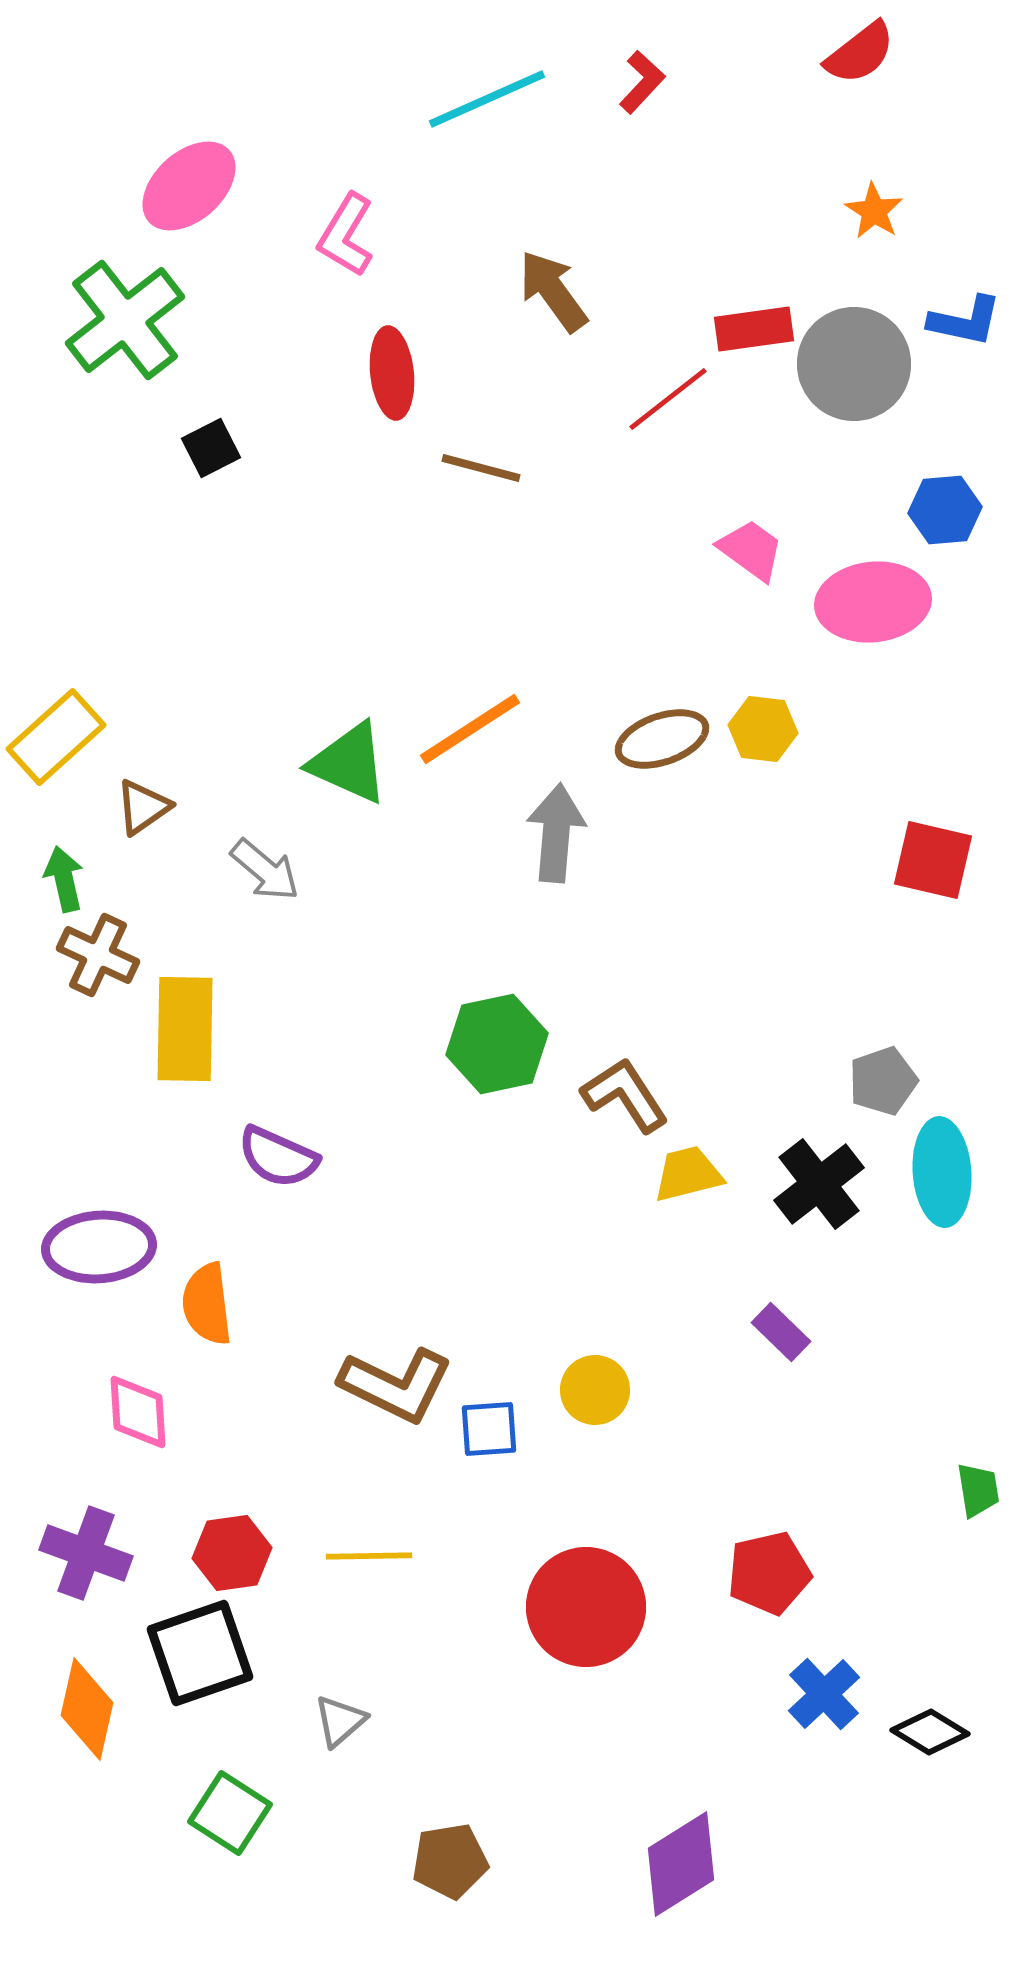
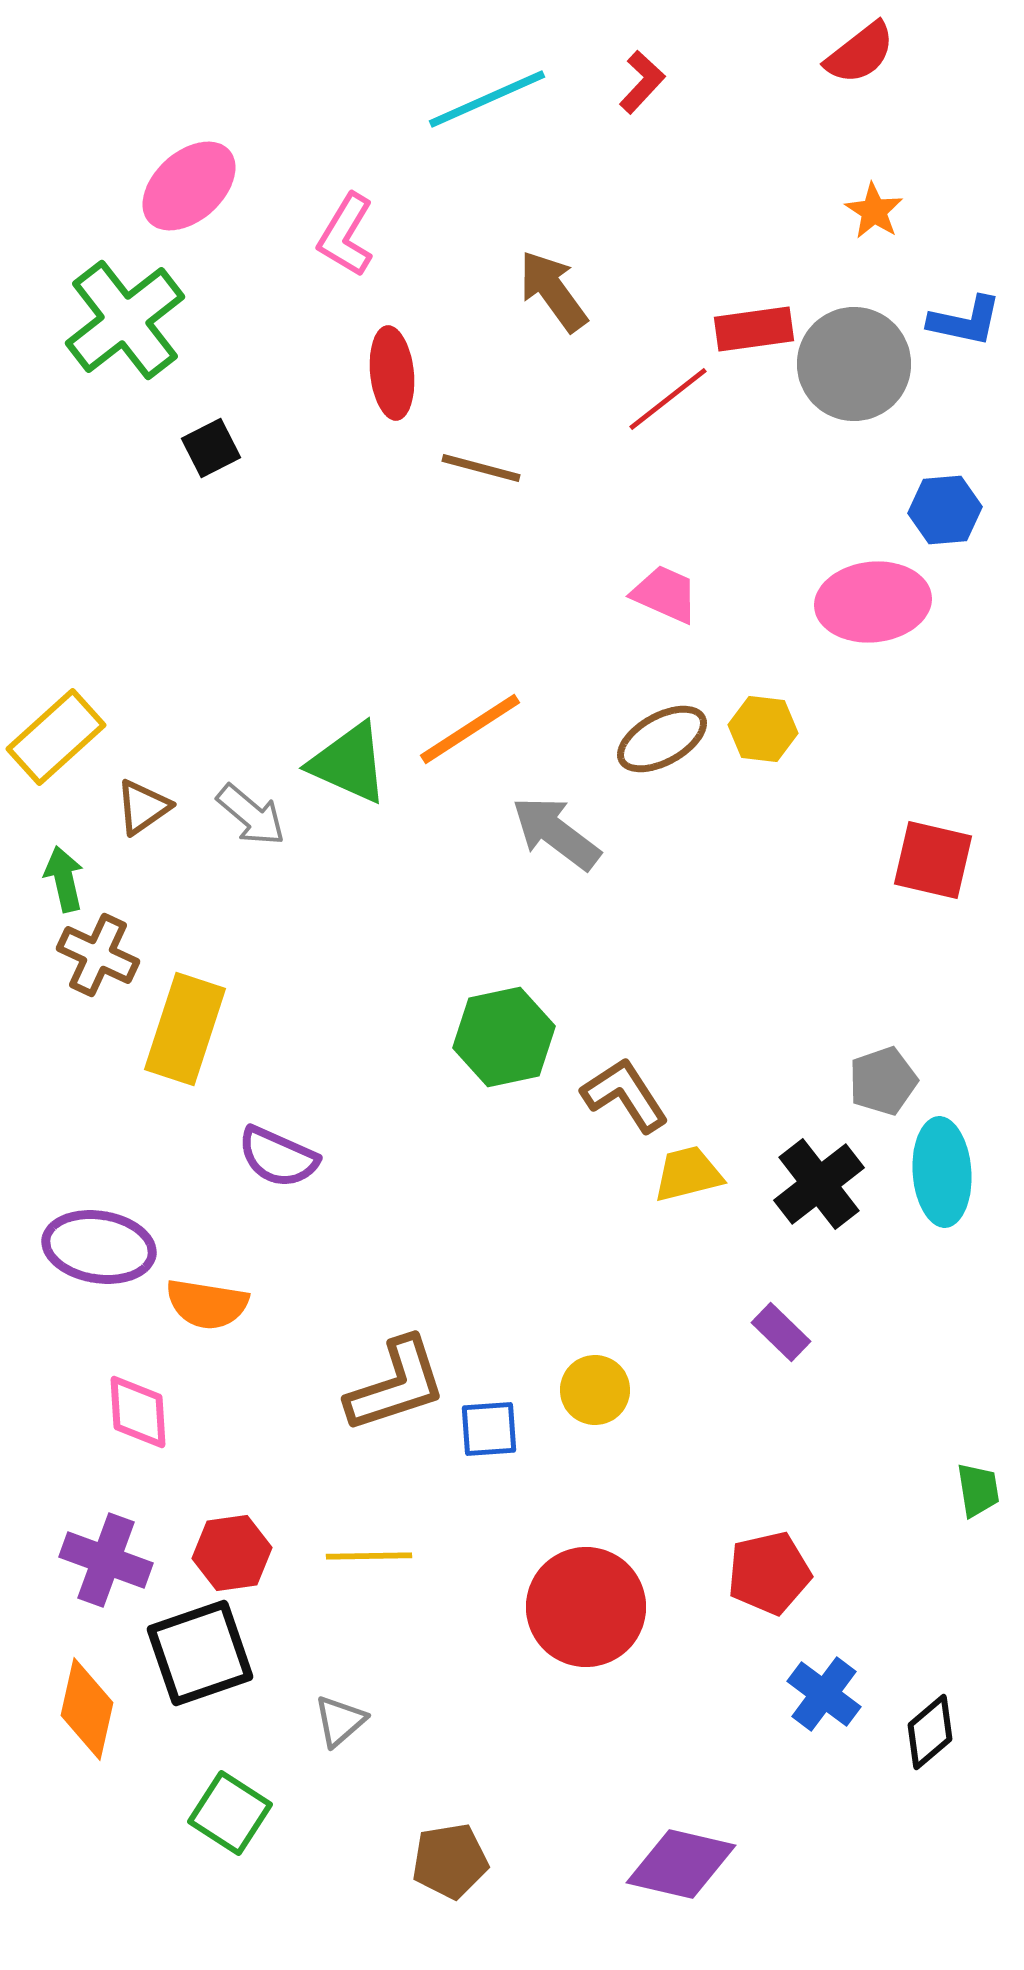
pink trapezoid at (751, 550): moved 86 px left, 44 px down; rotated 12 degrees counterclockwise
brown ellipse at (662, 739): rotated 10 degrees counterclockwise
gray arrow at (556, 833): rotated 58 degrees counterclockwise
gray arrow at (265, 870): moved 14 px left, 55 px up
yellow rectangle at (185, 1029): rotated 17 degrees clockwise
green hexagon at (497, 1044): moved 7 px right, 7 px up
purple ellipse at (99, 1247): rotated 13 degrees clockwise
orange semicircle at (207, 1304): rotated 74 degrees counterclockwise
brown L-shape at (396, 1385): rotated 44 degrees counterclockwise
purple cross at (86, 1553): moved 20 px right, 7 px down
blue cross at (824, 1694): rotated 10 degrees counterclockwise
black diamond at (930, 1732): rotated 72 degrees counterclockwise
purple diamond at (681, 1864): rotated 45 degrees clockwise
